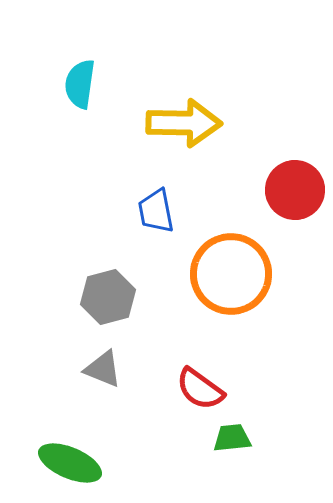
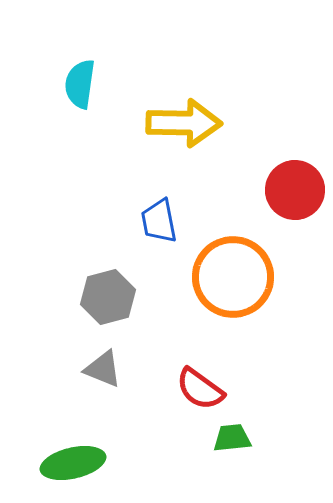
blue trapezoid: moved 3 px right, 10 px down
orange circle: moved 2 px right, 3 px down
green ellipse: moved 3 px right; rotated 36 degrees counterclockwise
